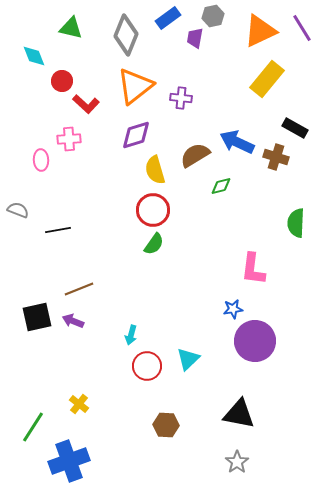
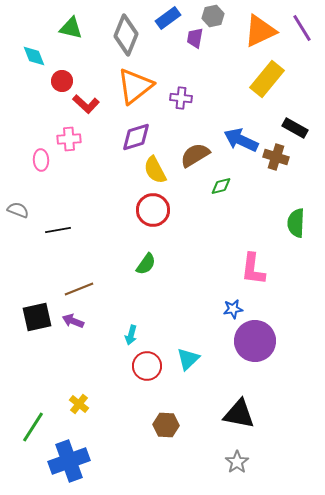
purple diamond at (136, 135): moved 2 px down
blue arrow at (237, 142): moved 4 px right, 2 px up
yellow semicircle at (155, 170): rotated 12 degrees counterclockwise
green semicircle at (154, 244): moved 8 px left, 20 px down
